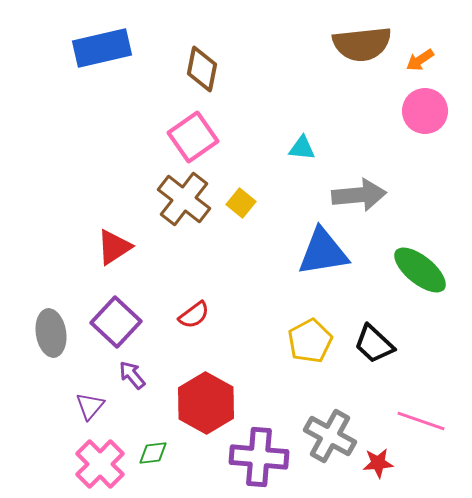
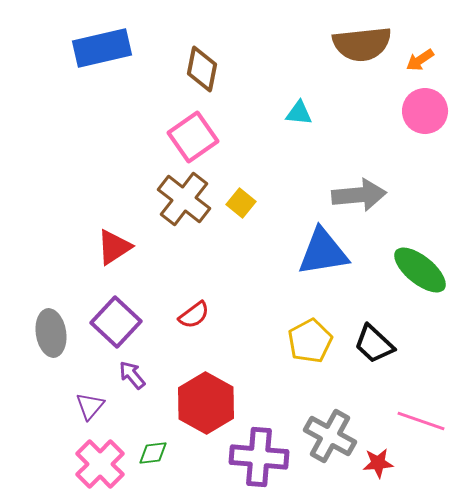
cyan triangle: moved 3 px left, 35 px up
